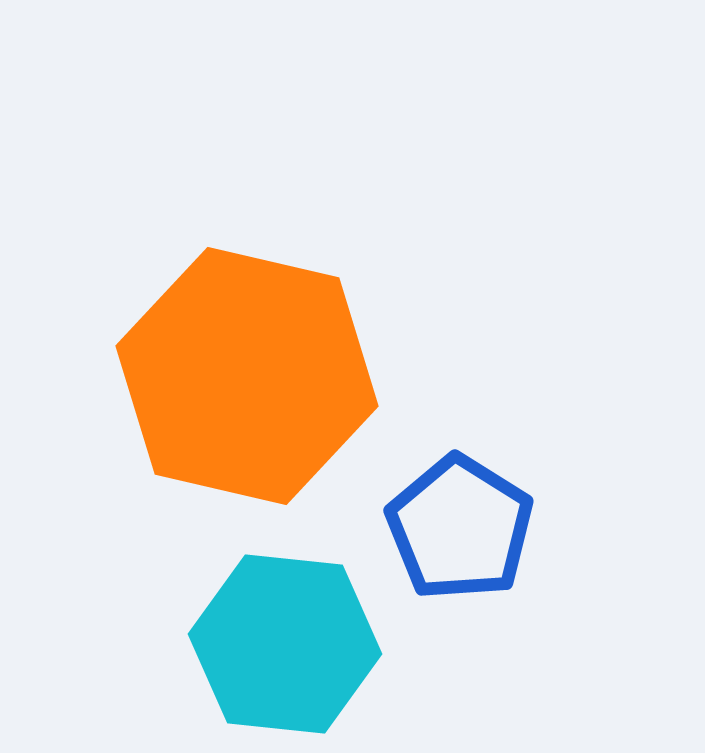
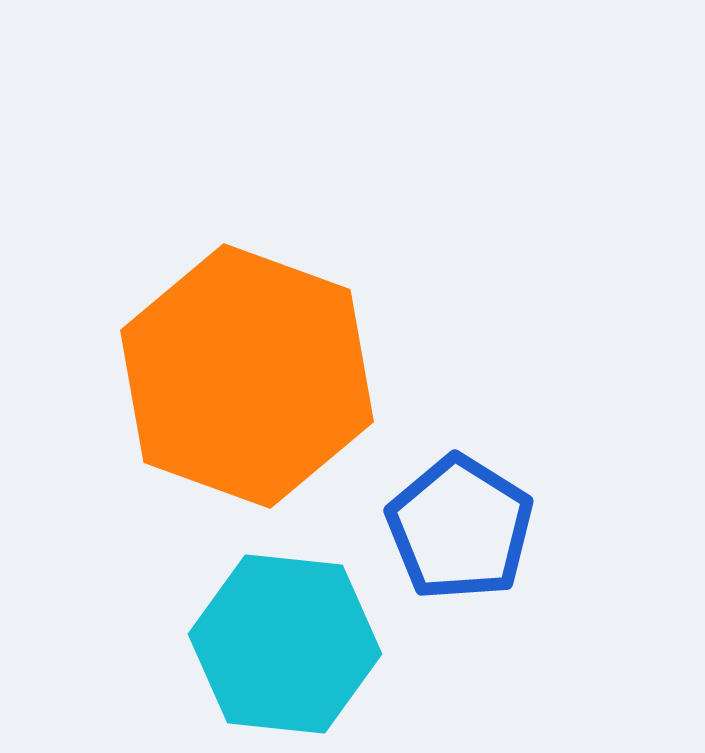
orange hexagon: rotated 7 degrees clockwise
